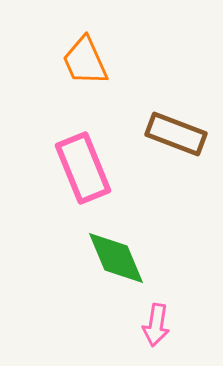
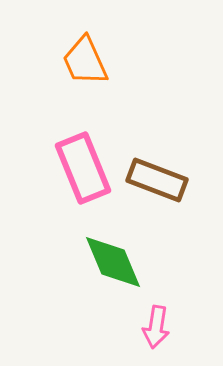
brown rectangle: moved 19 px left, 46 px down
green diamond: moved 3 px left, 4 px down
pink arrow: moved 2 px down
